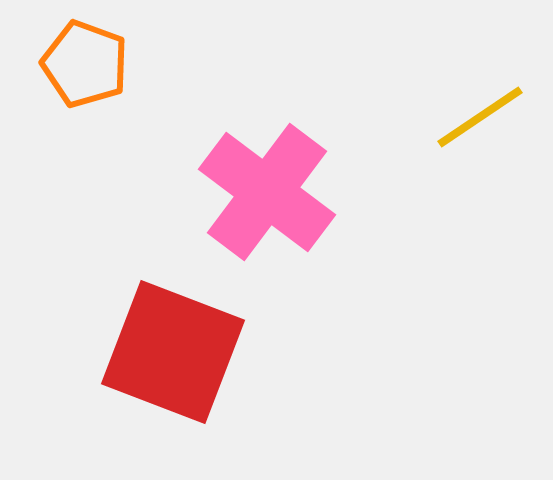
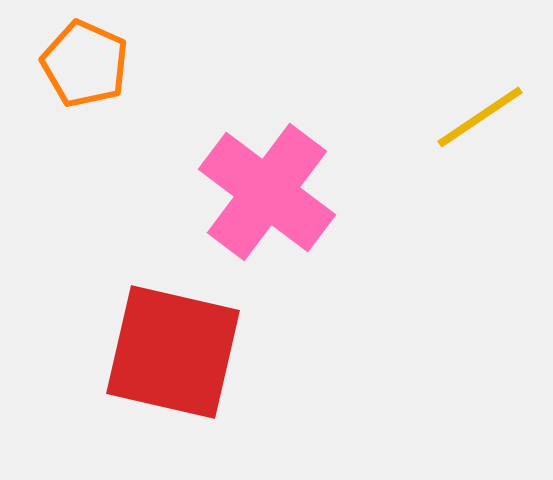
orange pentagon: rotated 4 degrees clockwise
red square: rotated 8 degrees counterclockwise
